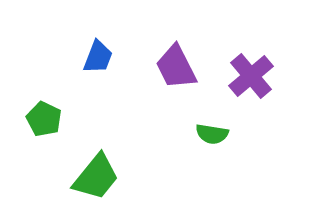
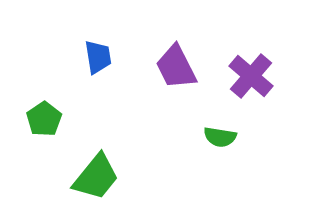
blue trapezoid: rotated 30 degrees counterclockwise
purple cross: rotated 9 degrees counterclockwise
green pentagon: rotated 12 degrees clockwise
green semicircle: moved 8 px right, 3 px down
